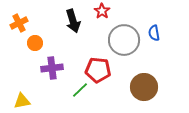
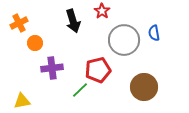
red pentagon: rotated 20 degrees counterclockwise
